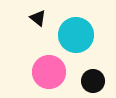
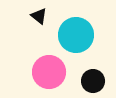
black triangle: moved 1 px right, 2 px up
